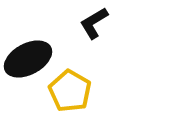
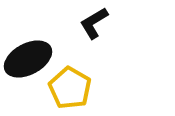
yellow pentagon: moved 3 px up
